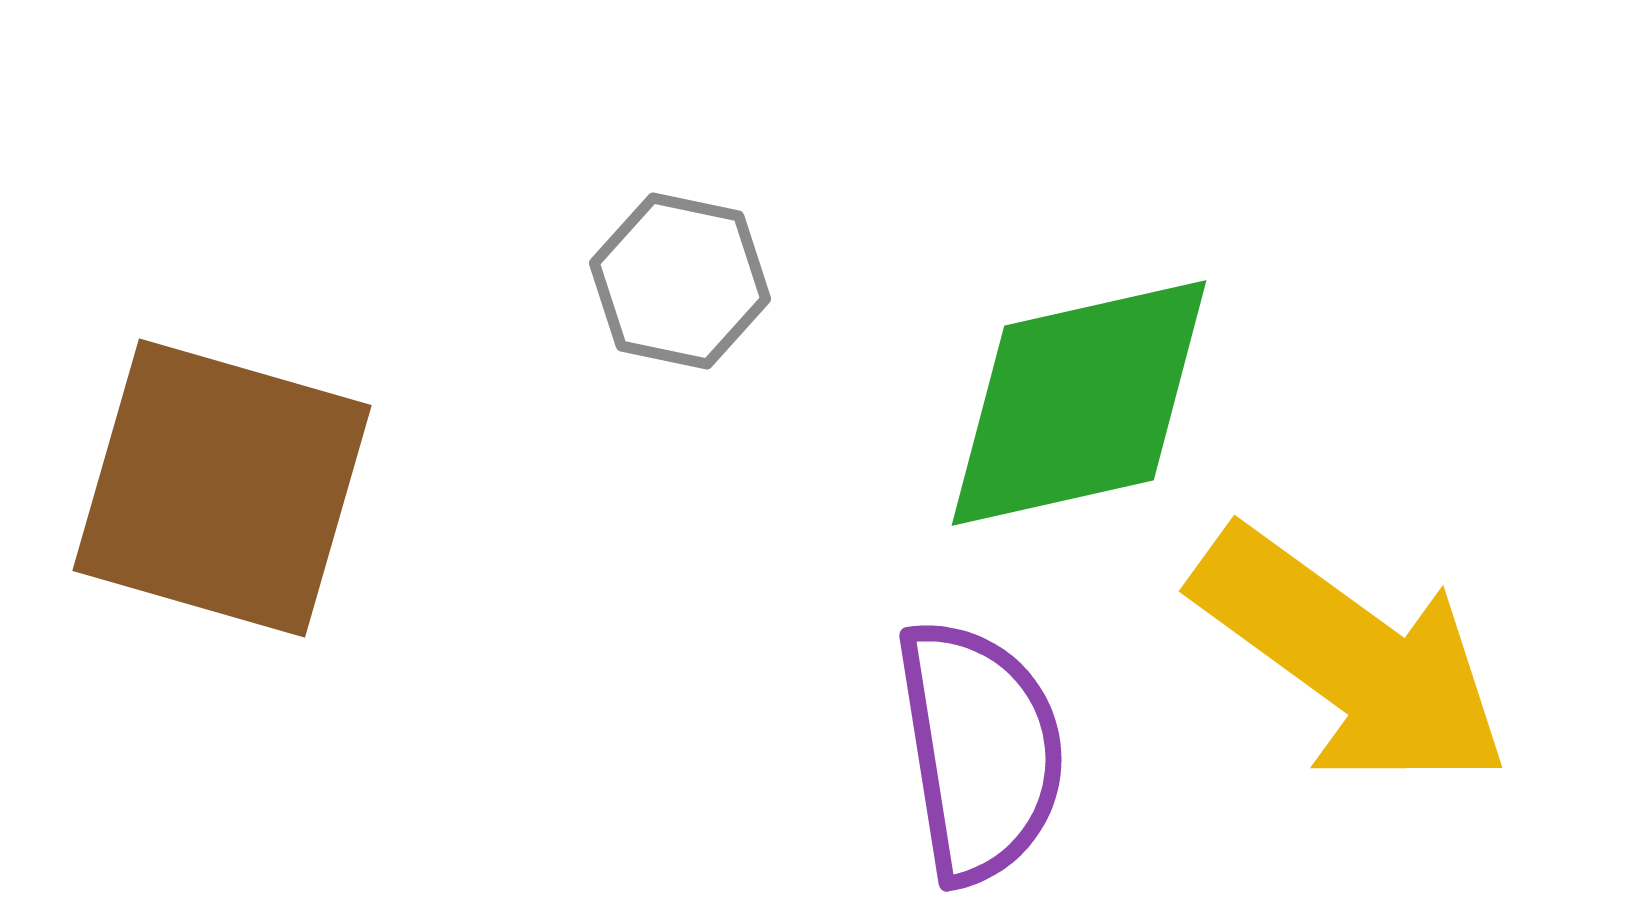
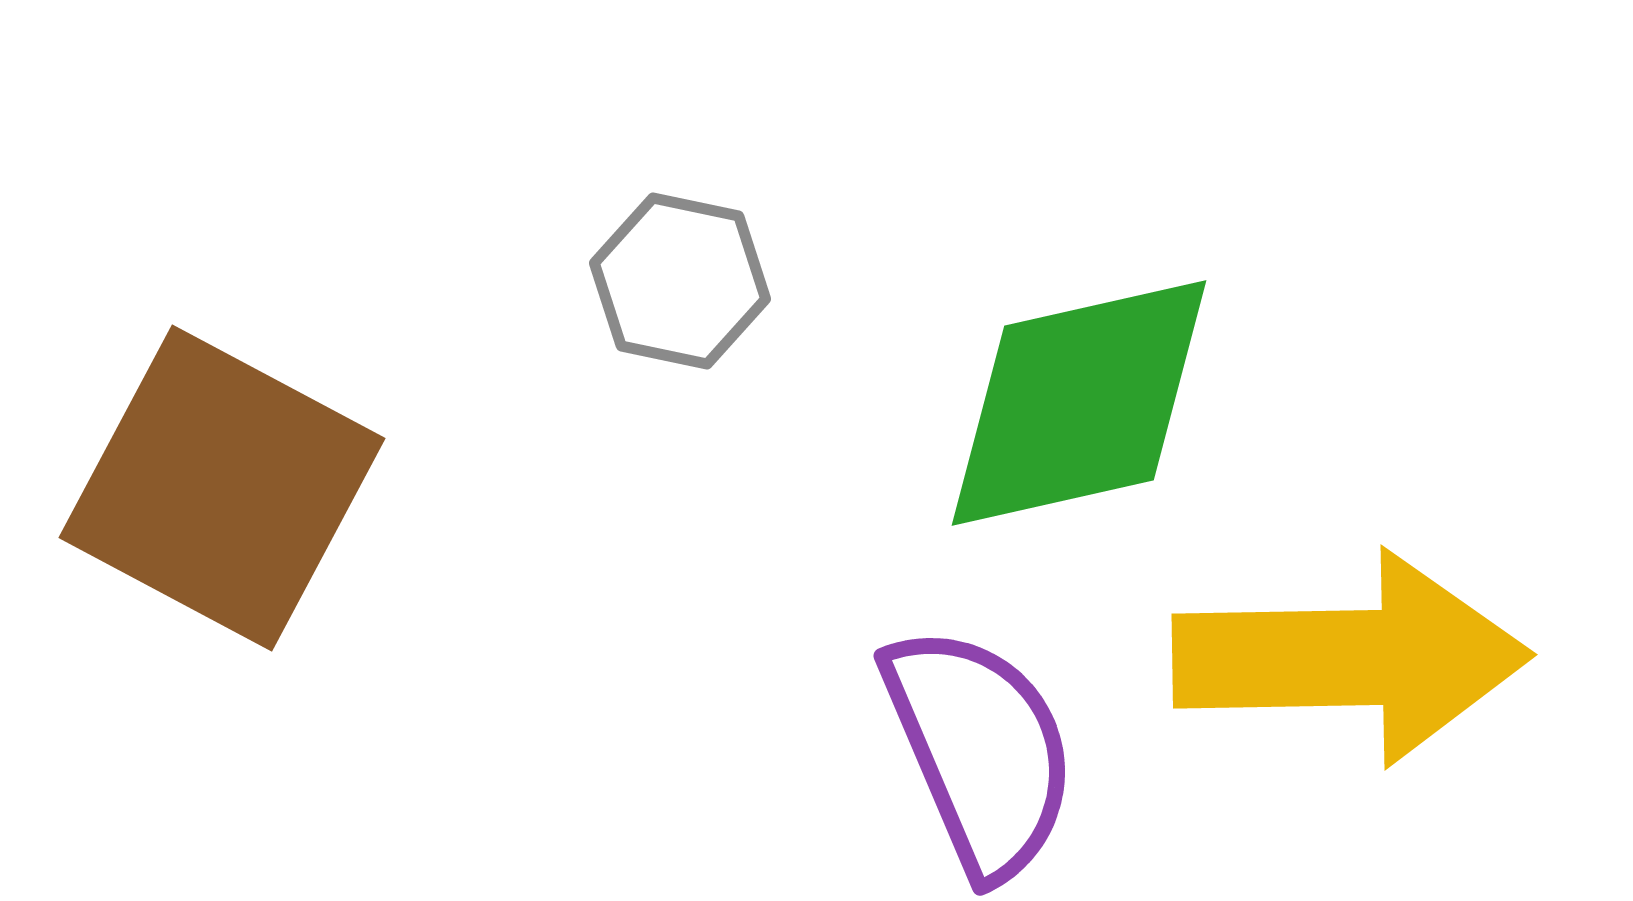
brown square: rotated 12 degrees clockwise
yellow arrow: rotated 37 degrees counterclockwise
purple semicircle: rotated 14 degrees counterclockwise
